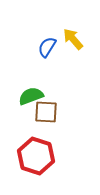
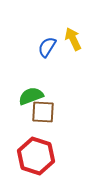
yellow arrow: rotated 15 degrees clockwise
brown square: moved 3 px left
